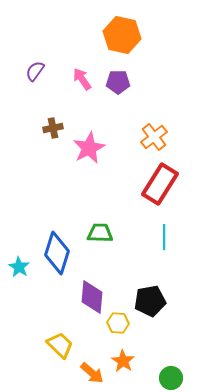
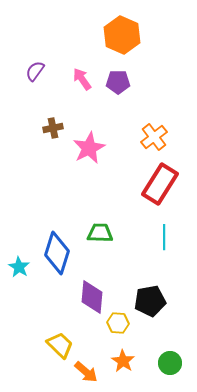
orange hexagon: rotated 12 degrees clockwise
orange arrow: moved 6 px left, 1 px up
green circle: moved 1 px left, 15 px up
